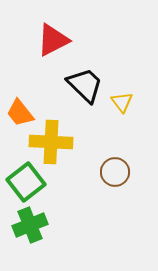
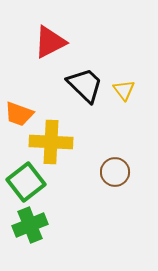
red triangle: moved 3 px left, 2 px down
yellow triangle: moved 2 px right, 12 px up
orange trapezoid: moved 1 px left, 1 px down; rotated 32 degrees counterclockwise
